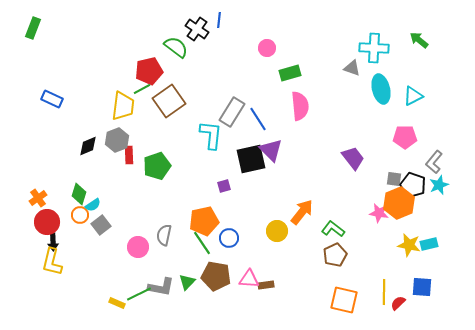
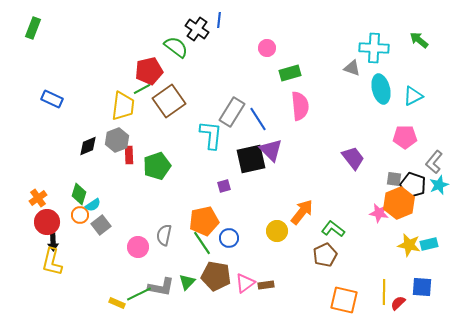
brown pentagon at (335, 255): moved 10 px left
pink triangle at (249, 279): moved 4 px left, 4 px down; rotated 40 degrees counterclockwise
